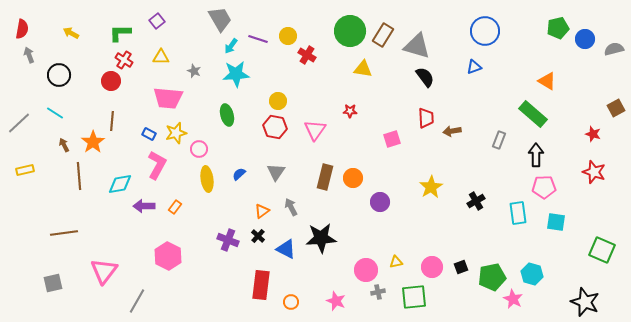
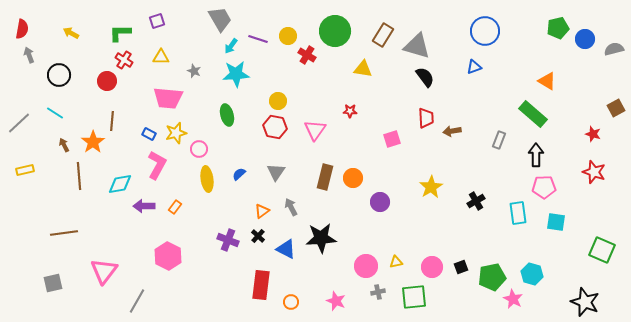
purple square at (157, 21): rotated 21 degrees clockwise
green circle at (350, 31): moved 15 px left
red circle at (111, 81): moved 4 px left
pink circle at (366, 270): moved 4 px up
